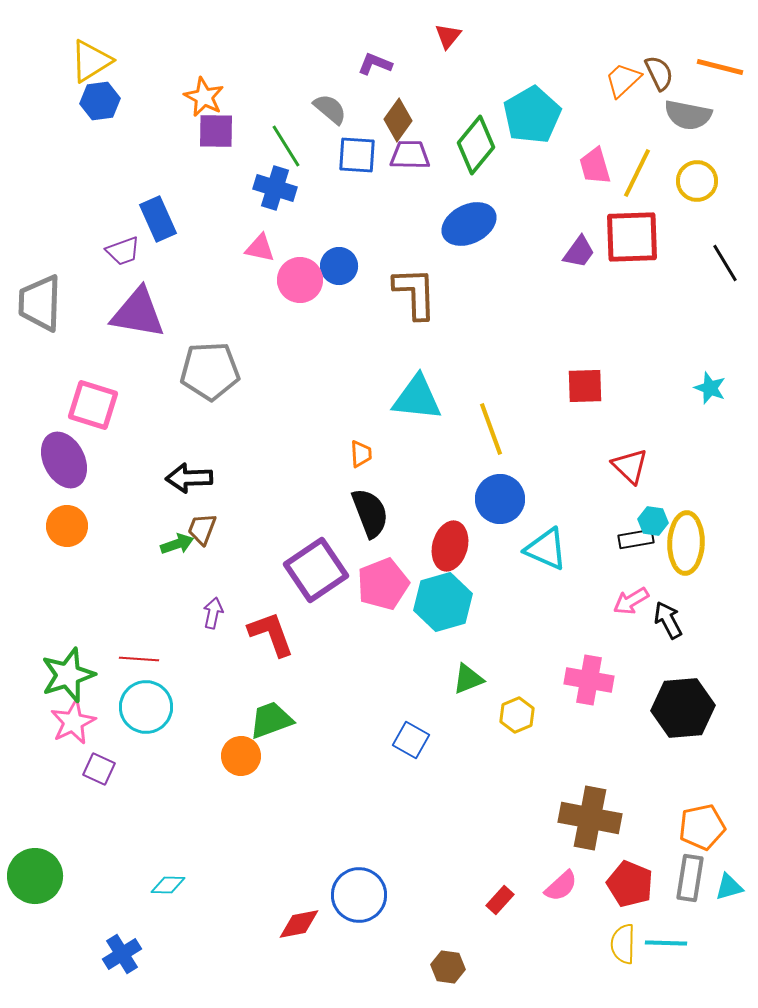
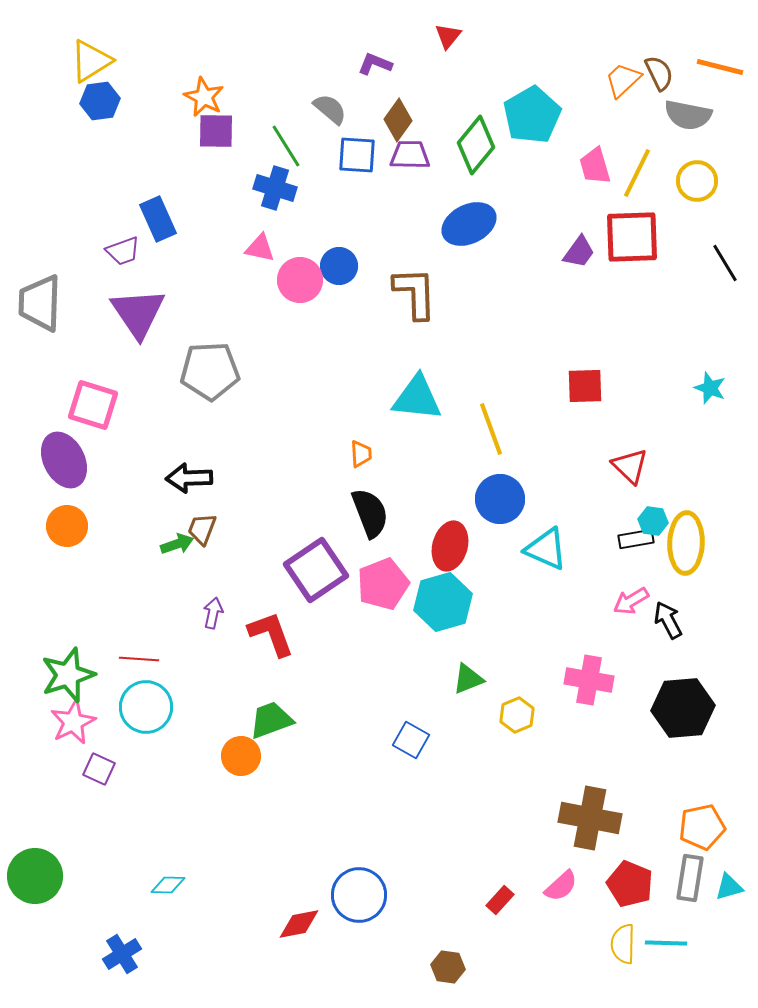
purple triangle at (138, 313): rotated 46 degrees clockwise
